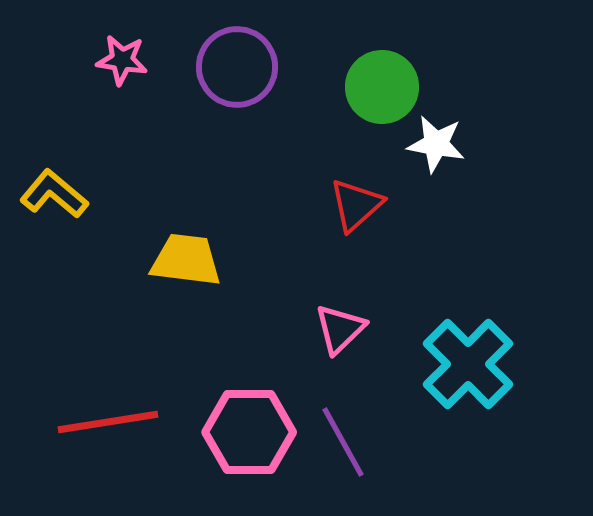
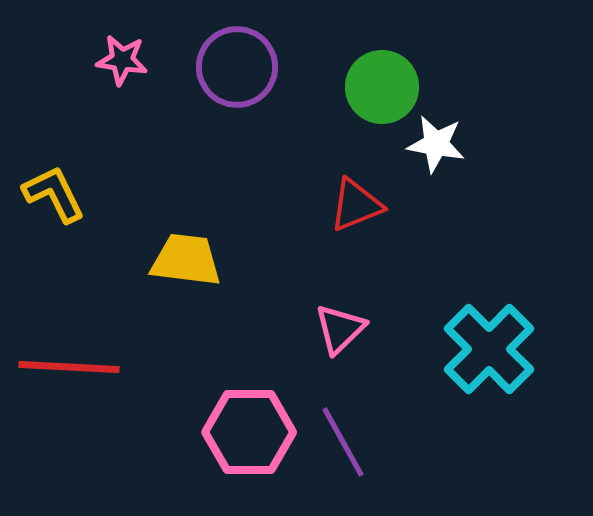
yellow L-shape: rotated 24 degrees clockwise
red triangle: rotated 20 degrees clockwise
cyan cross: moved 21 px right, 15 px up
red line: moved 39 px left, 55 px up; rotated 12 degrees clockwise
